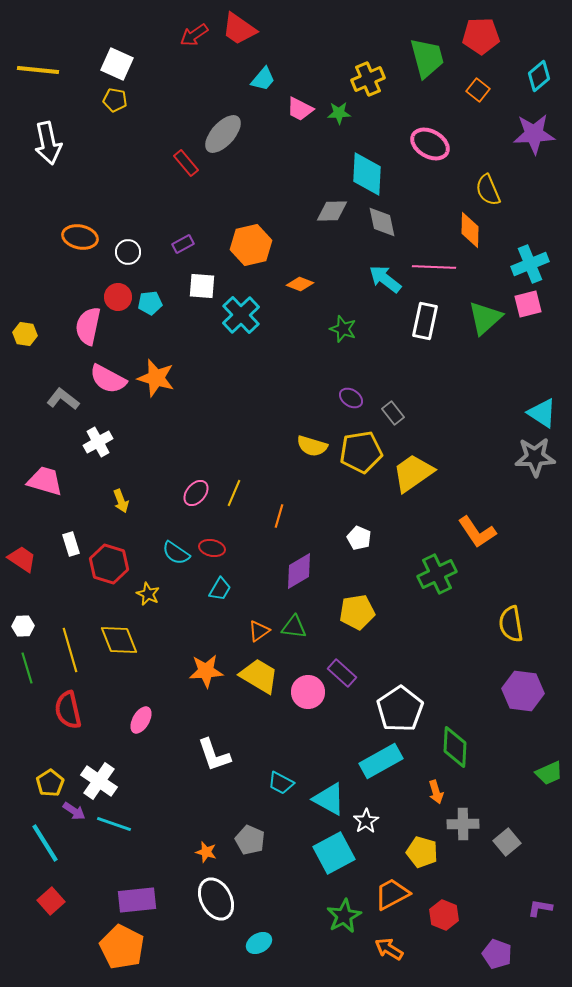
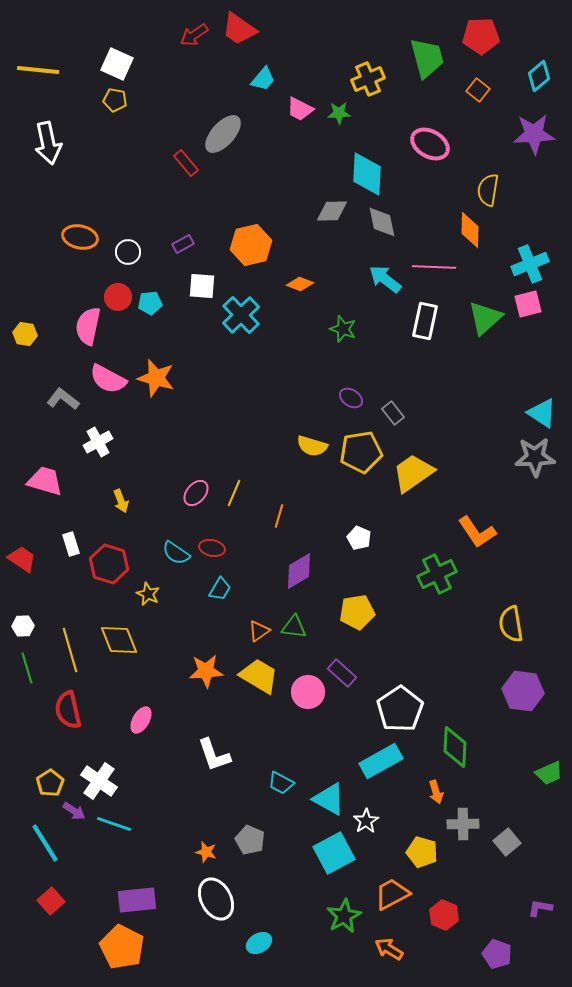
yellow semicircle at (488, 190): rotated 32 degrees clockwise
